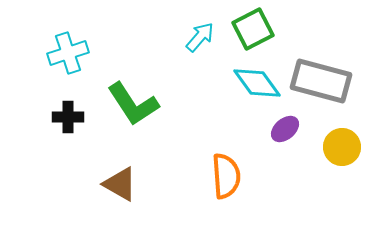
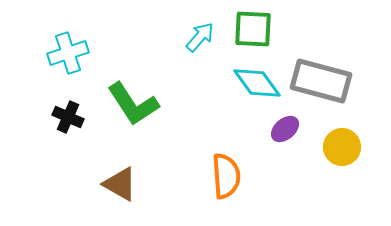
green square: rotated 30 degrees clockwise
black cross: rotated 24 degrees clockwise
